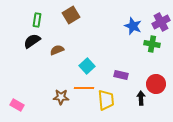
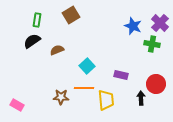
purple cross: moved 1 px left, 1 px down; rotated 18 degrees counterclockwise
